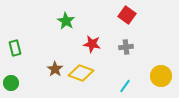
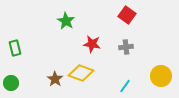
brown star: moved 10 px down
